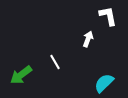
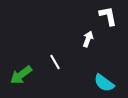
cyan semicircle: rotated 100 degrees counterclockwise
